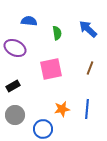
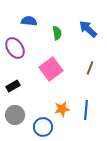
purple ellipse: rotated 30 degrees clockwise
pink square: rotated 25 degrees counterclockwise
blue line: moved 1 px left, 1 px down
blue circle: moved 2 px up
